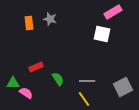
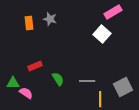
white square: rotated 30 degrees clockwise
red rectangle: moved 1 px left, 1 px up
yellow line: moved 16 px right; rotated 35 degrees clockwise
